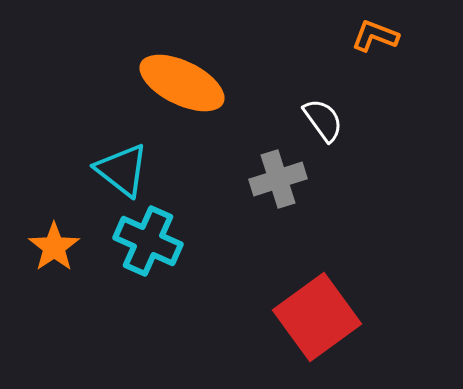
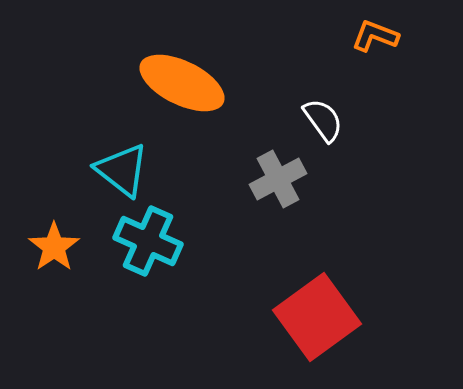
gray cross: rotated 10 degrees counterclockwise
